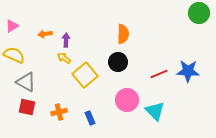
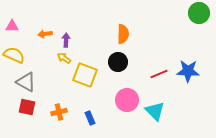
pink triangle: rotated 32 degrees clockwise
yellow square: rotated 30 degrees counterclockwise
